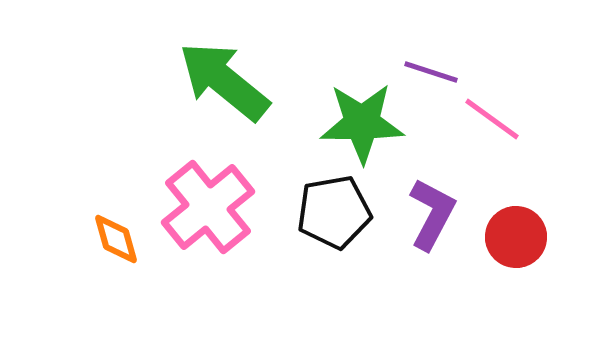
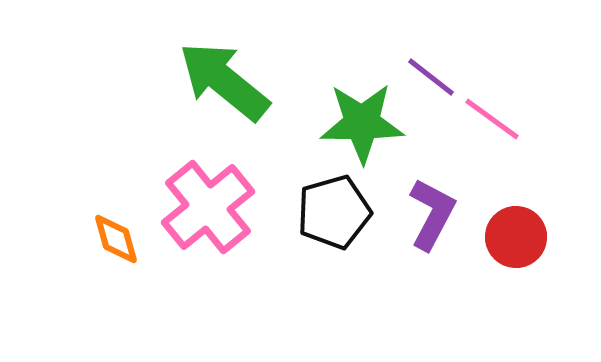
purple line: moved 5 px down; rotated 20 degrees clockwise
black pentagon: rotated 6 degrees counterclockwise
